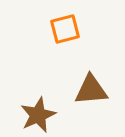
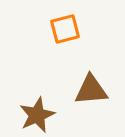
brown star: moved 1 px left
